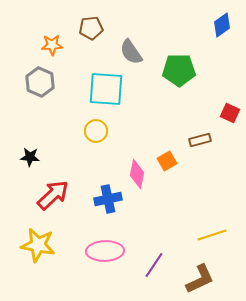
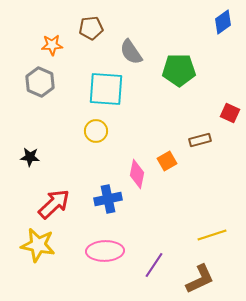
blue diamond: moved 1 px right, 3 px up
red arrow: moved 1 px right, 9 px down
